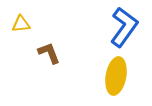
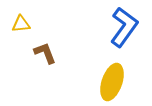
brown L-shape: moved 4 px left
yellow ellipse: moved 4 px left, 6 px down; rotated 9 degrees clockwise
